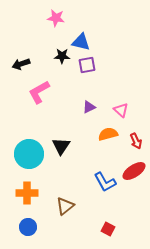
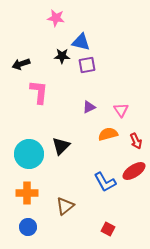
pink L-shape: rotated 125 degrees clockwise
pink triangle: rotated 14 degrees clockwise
black triangle: rotated 12 degrees clockwise
